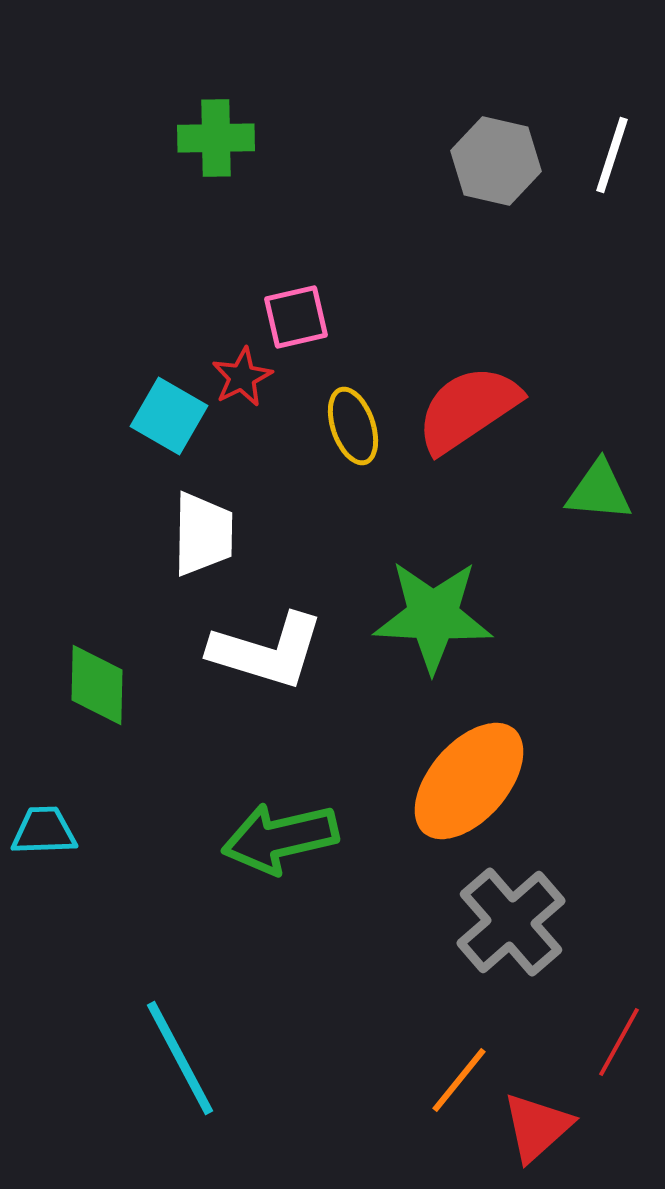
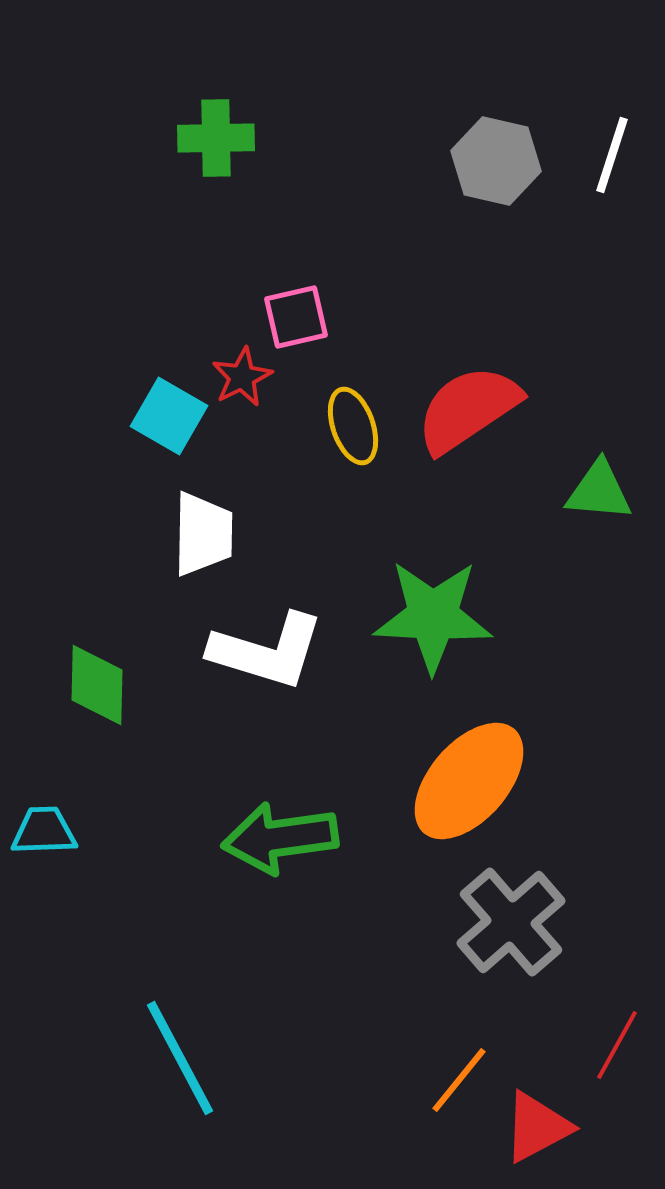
green arrow: rotated 5 degrees clockwise
red line: moved 2 px left, 3 px down
red triangle: rotated 14 degrees clockwise
